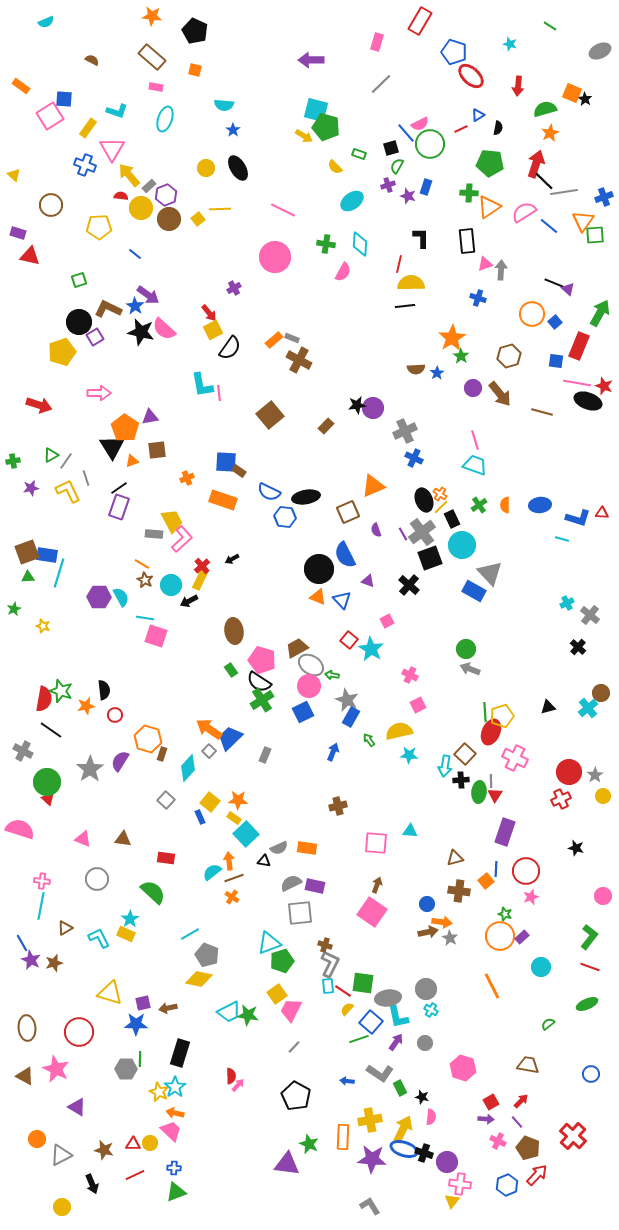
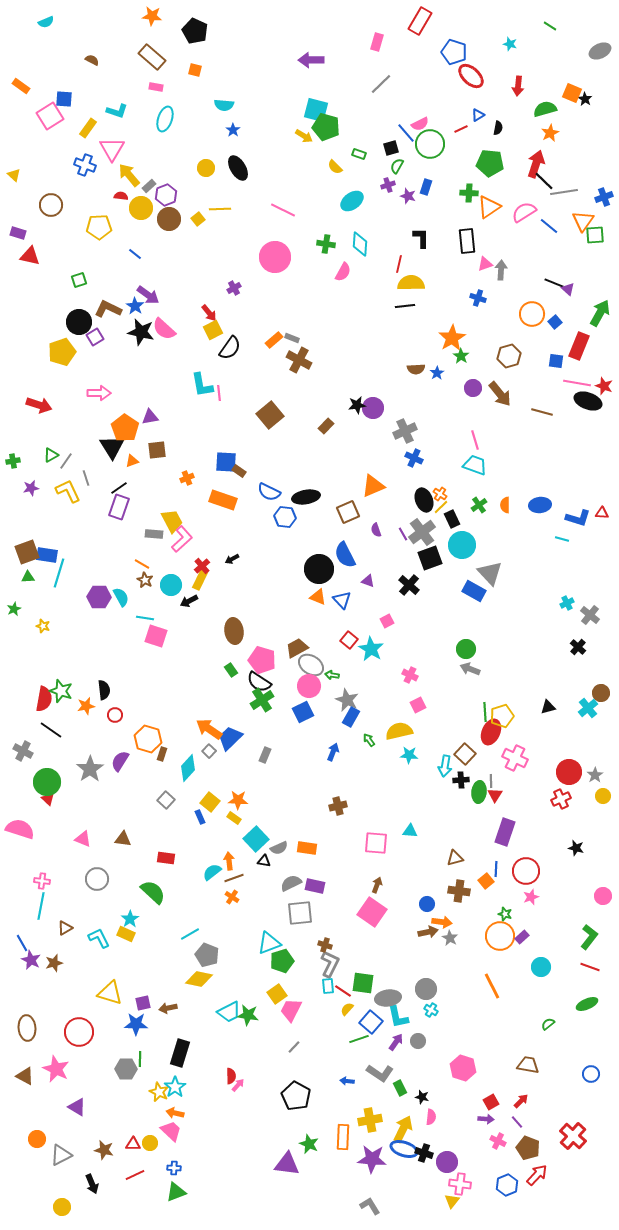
cyan square at (246, 834): moved 10 px right, 5 px down
gray circle at (425, 1043): moved 7 px left, 2 px up
